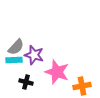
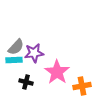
purple star: moved 2 px up; rotated 24 degrees counterclockwise
pink star: rotated 15 degrees clockwise
